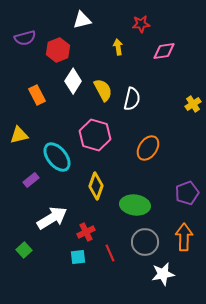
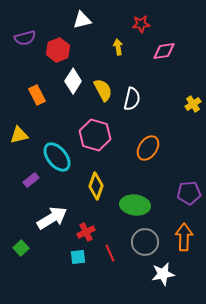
purple pentagon: moved 2 px right; rotated 15 degrees clockwise
green square: moved 3 px left, 2 px up
